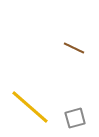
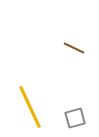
yellow line: rotated 24 degrees clockwise
